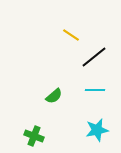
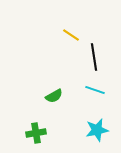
black line: rotated 60 degrees counterclockwise
cyan line: rotated 18 degrees clockwise
green semicircle: rotated 12 degrees clockwise
green cross: moved 2 px right, 3 px up; rotated 30 degrees counterclockwise
